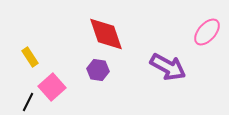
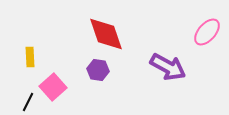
yellow rectangle: rotated 30 degrees clockwise
pink square: moved 1 px right
